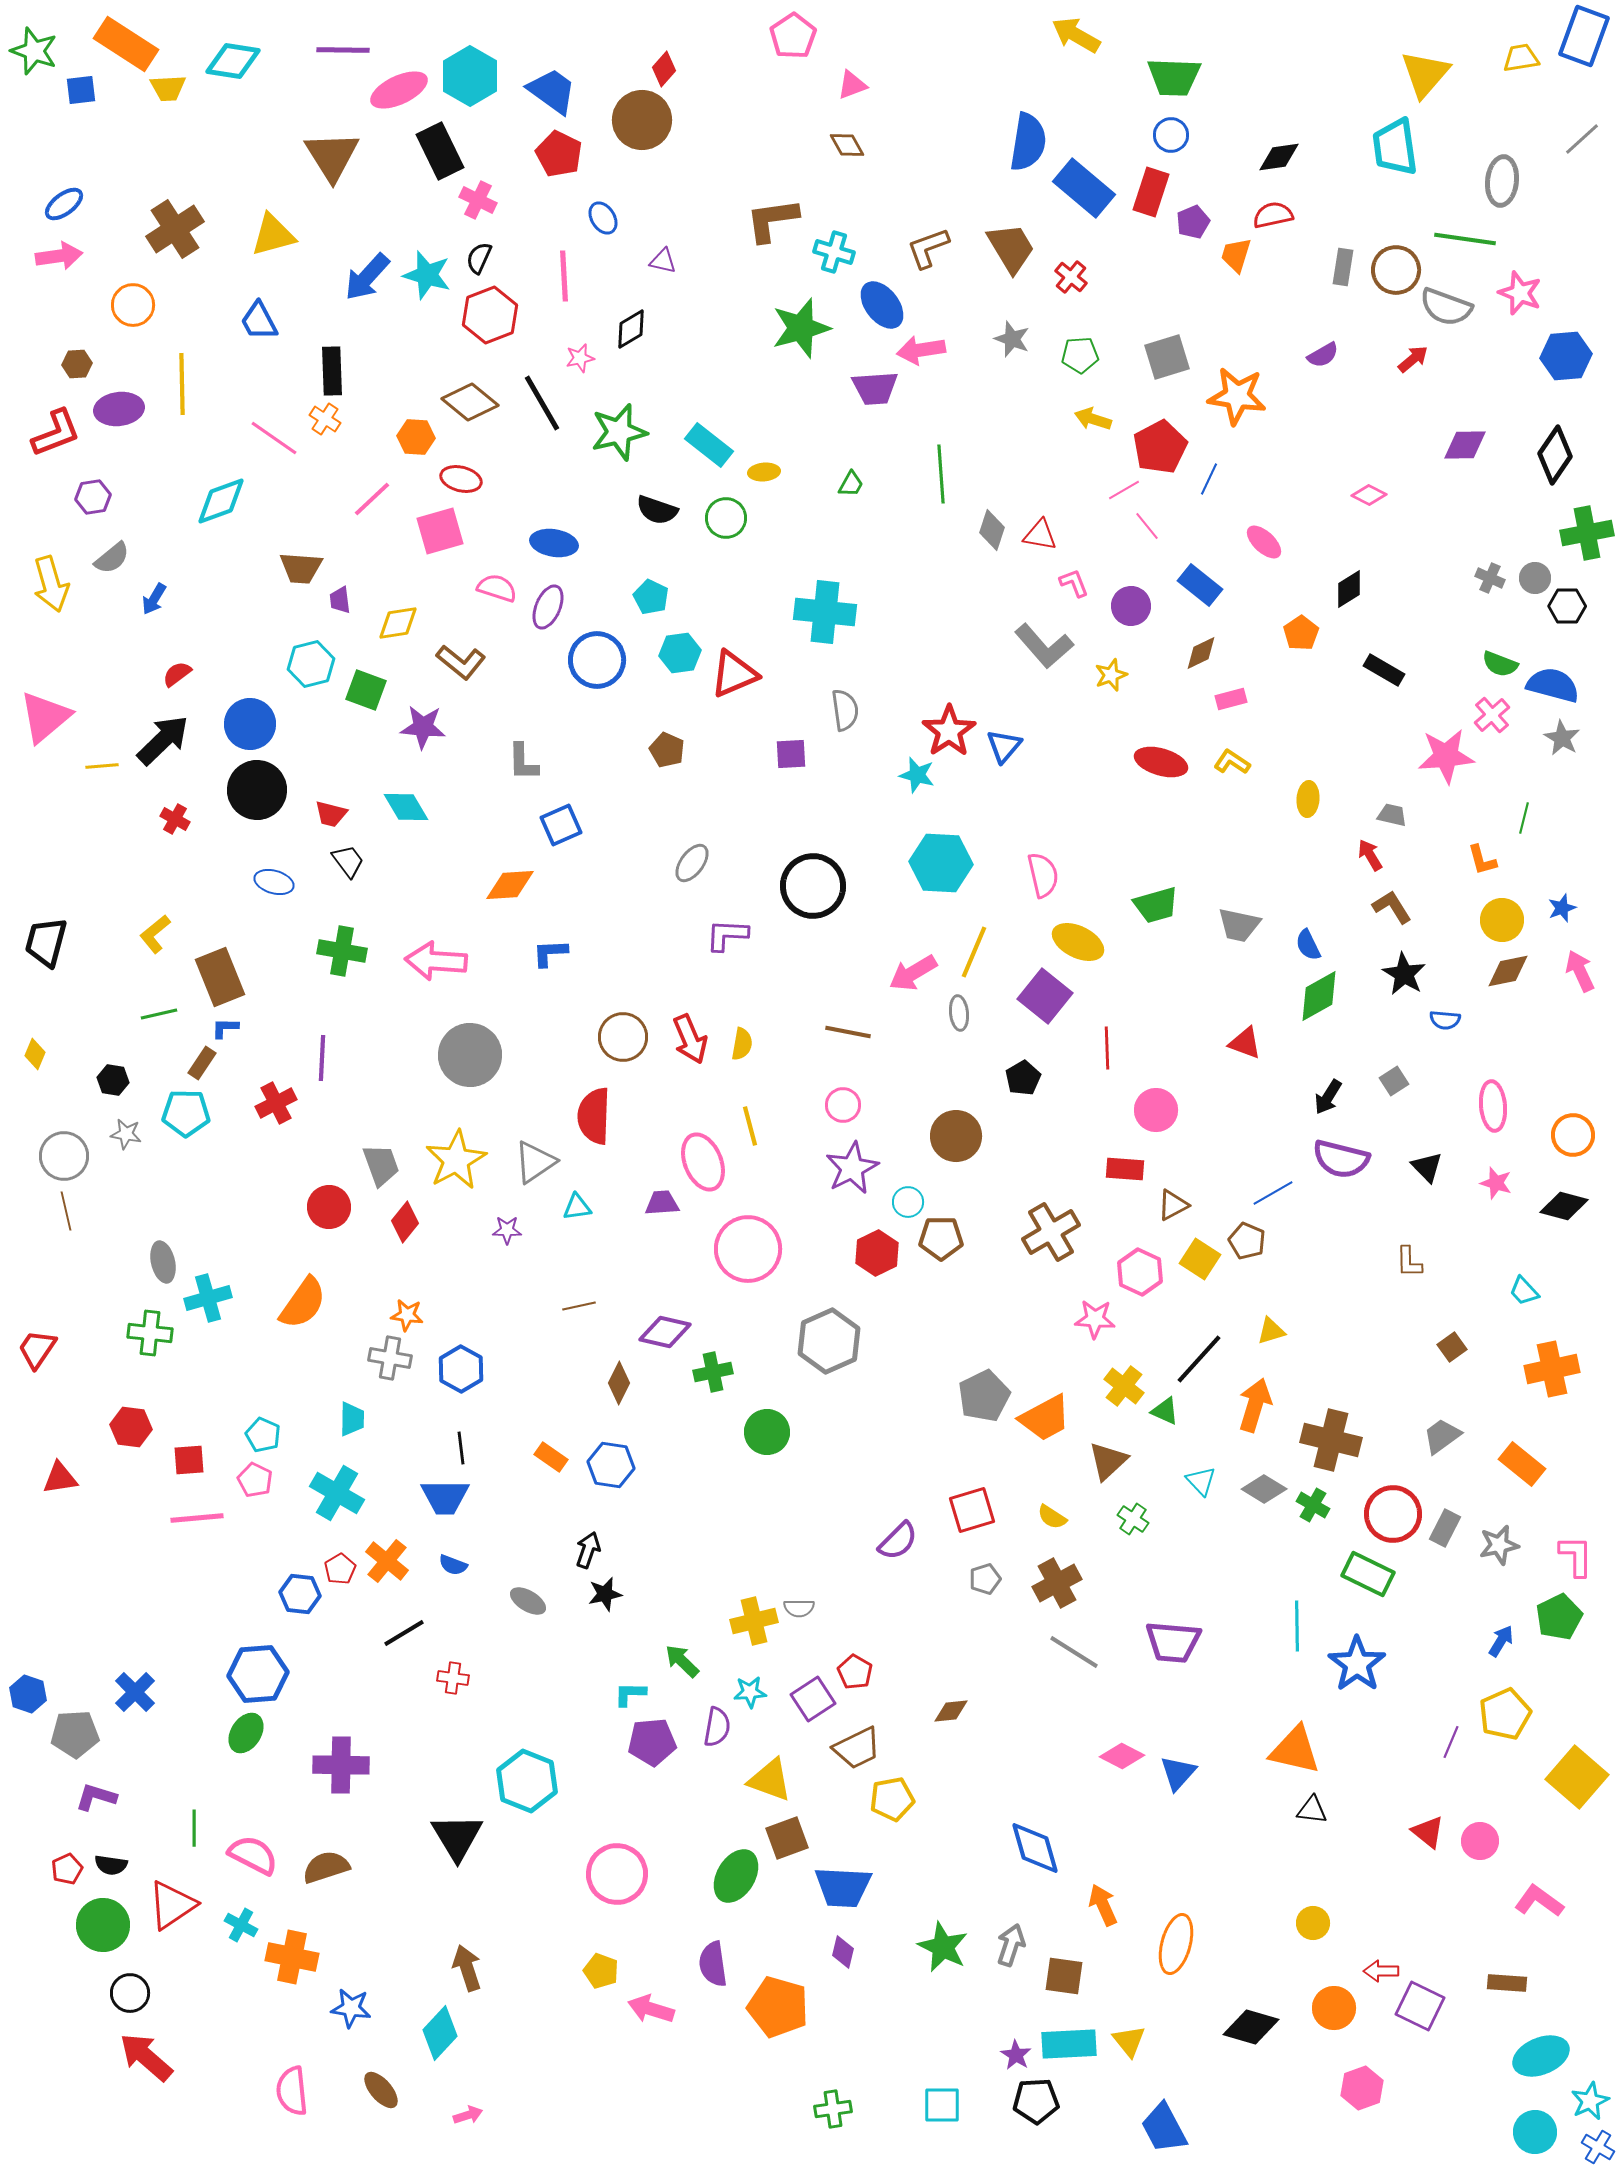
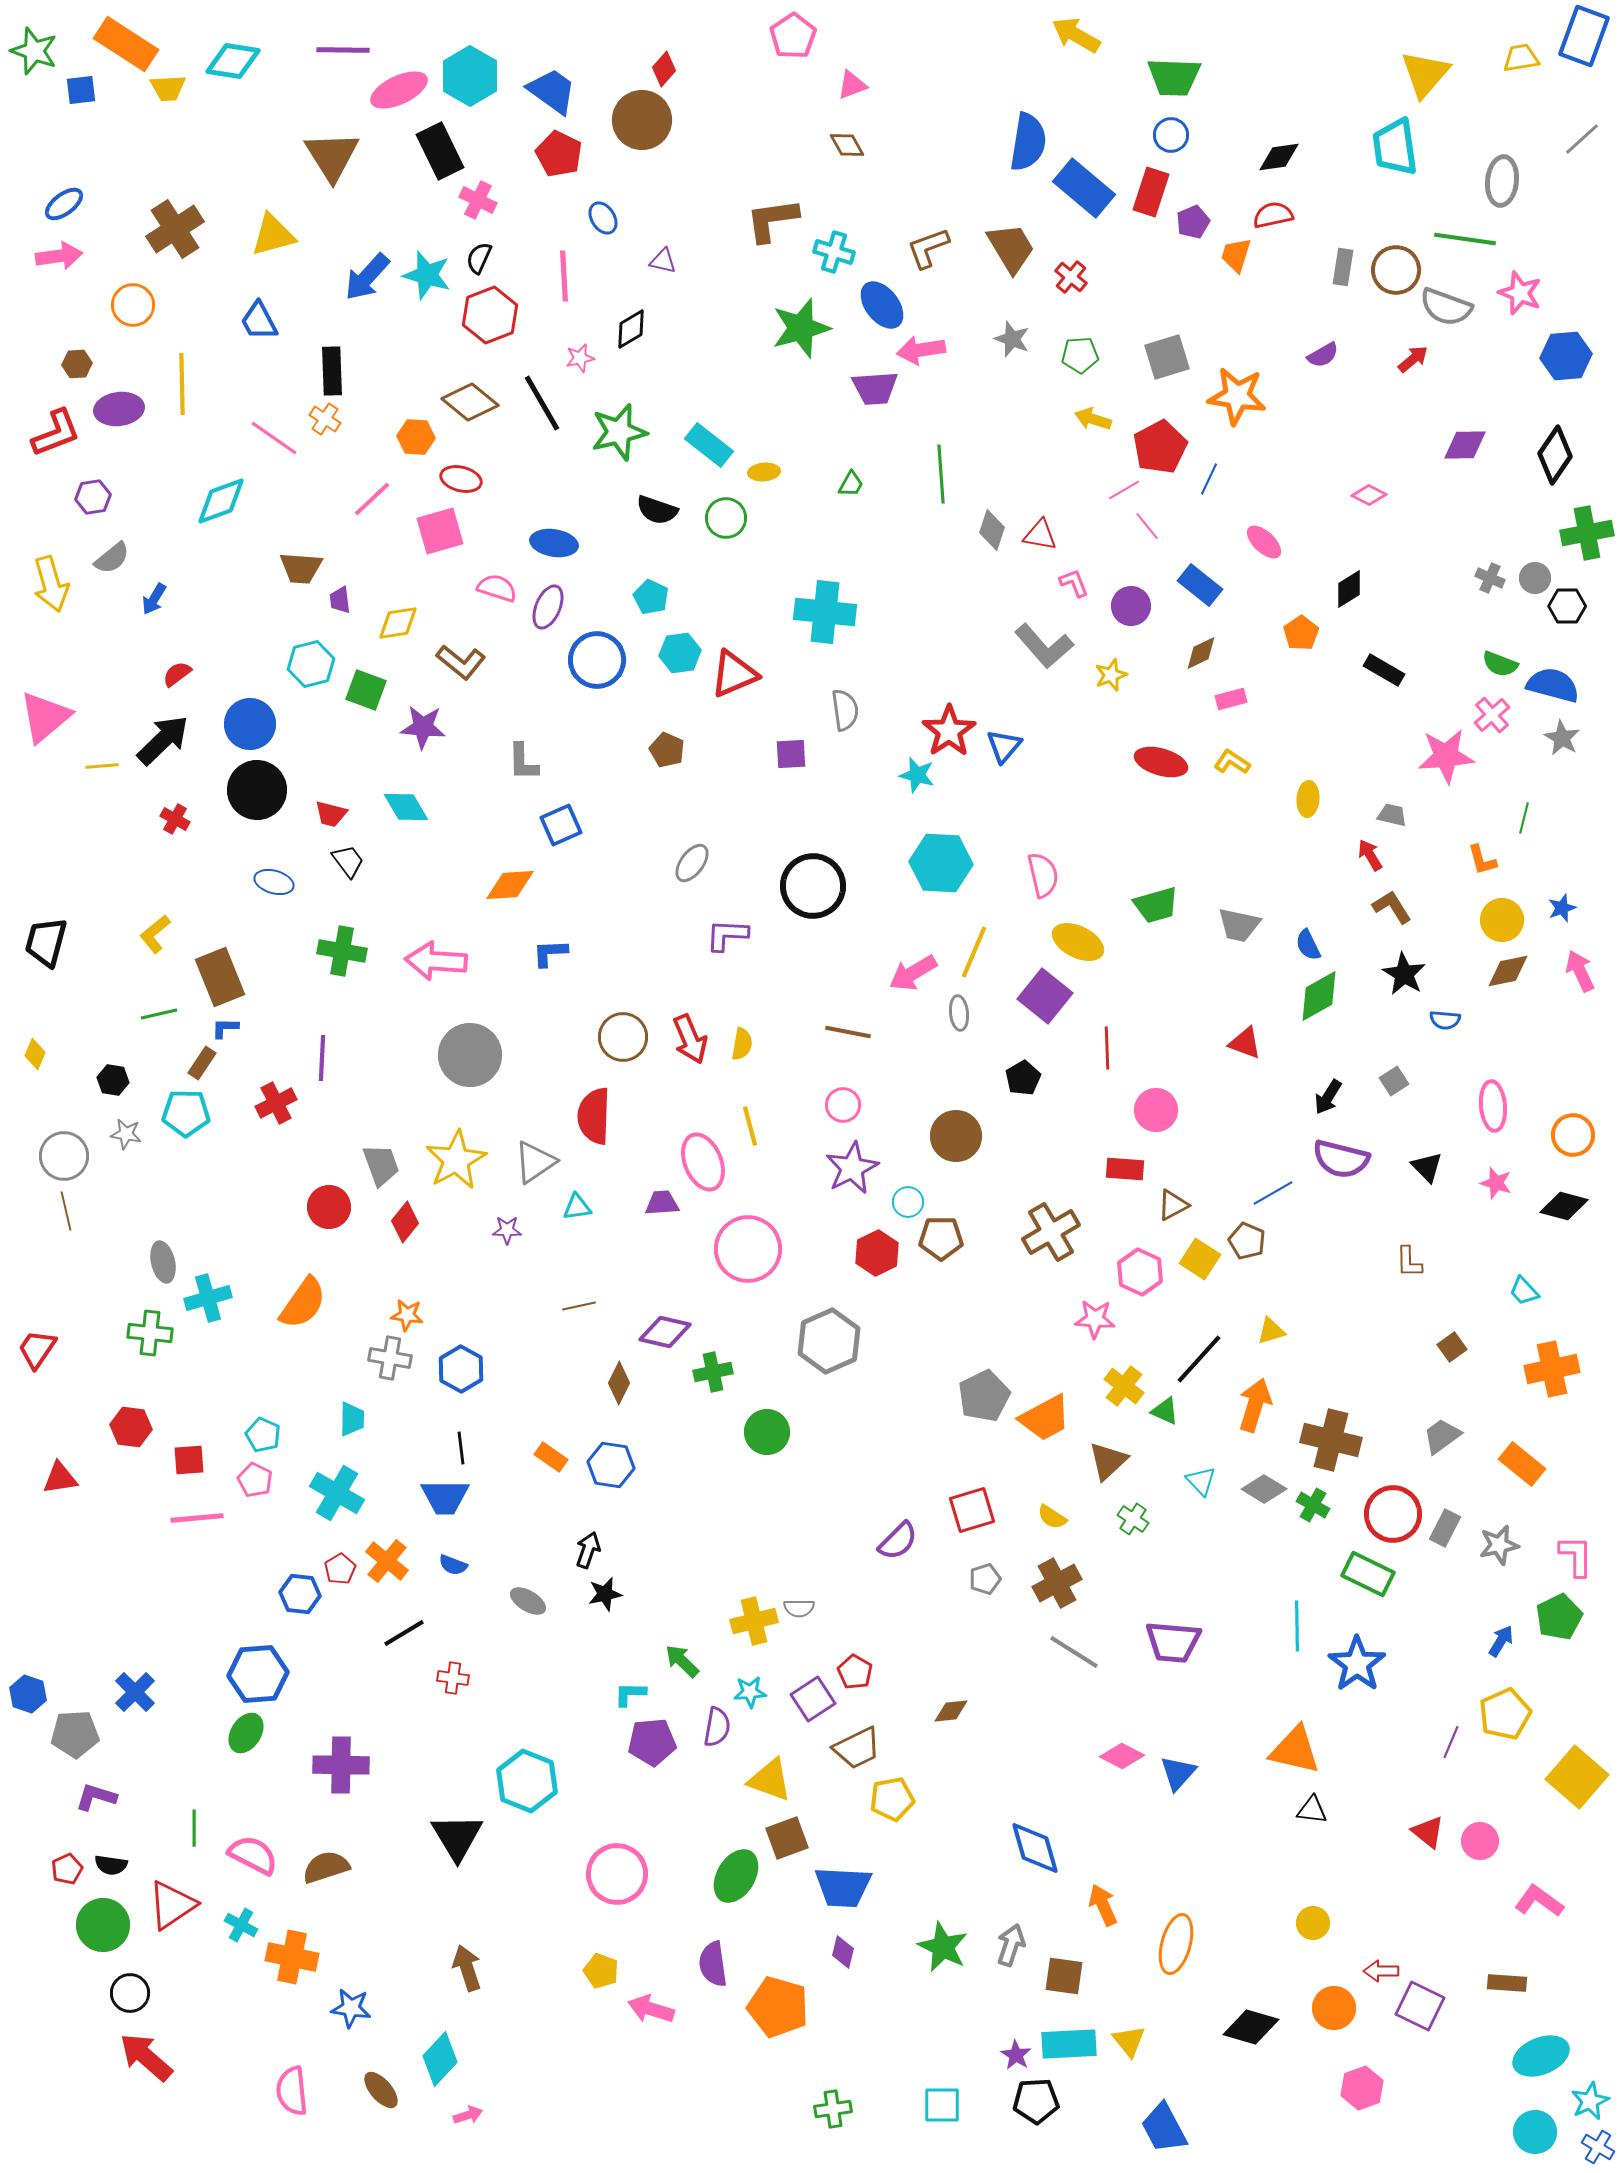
cyan diamond at (440, 2033): moved 26 px down
